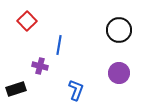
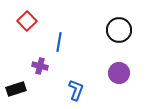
blue line: moved 3 px up
